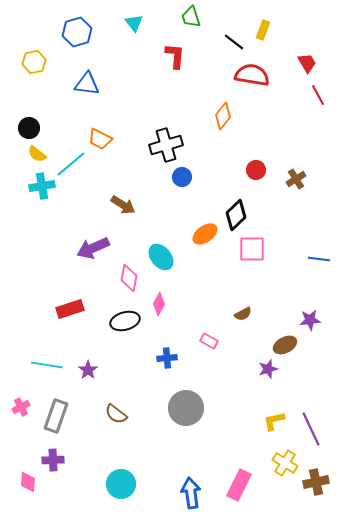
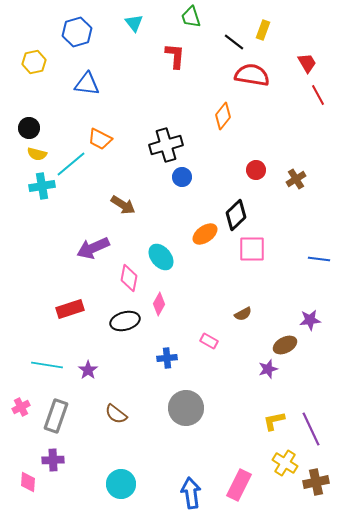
yellow semicircle at (37, 154): rotated 24 degrees counterclockwise
